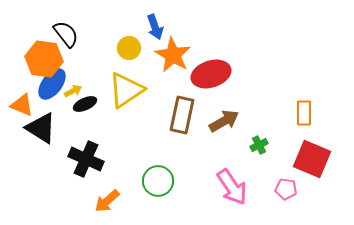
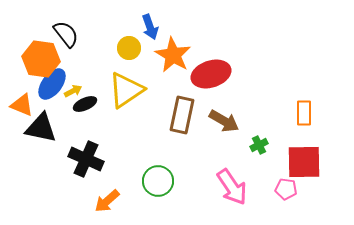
blue arrow: moved 5 px left
orange hexagon: moved 3 px left
brown arrow: rotated 60 degrees clockwise
black triangle: rotated 20 degrees counterclockwise
red square: moved 8 px left, 3 px down; rotated 24 degrees counterclockwise
